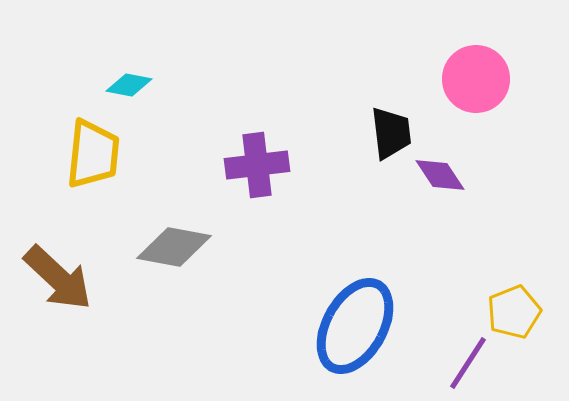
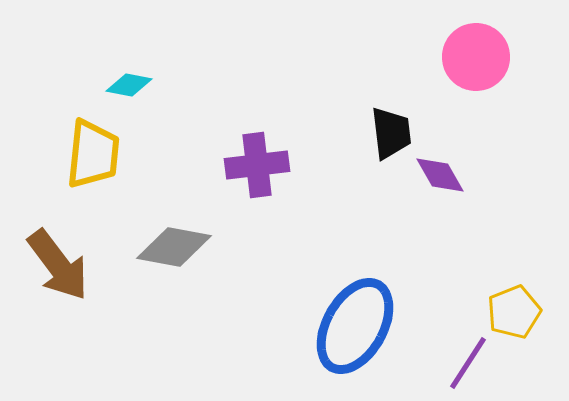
pink circle: moved 22 px up
purple diamond: rotated 4 degrees clockwise
brown arrow: moved 13 px up; rotated 10 degrees clockwise
